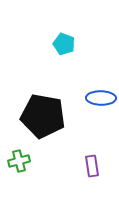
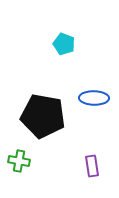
blue ellipse: moved 7 px left
green cross: rotated 25 degrees clockwise
